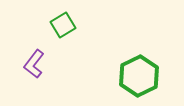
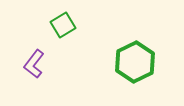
green hexagon: moved 4 px left, 14 px up
